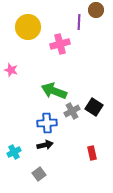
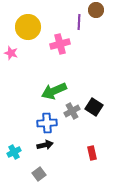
pink star: moved 17 px up
green arrow: rotated 45 degrees counterclockwise
